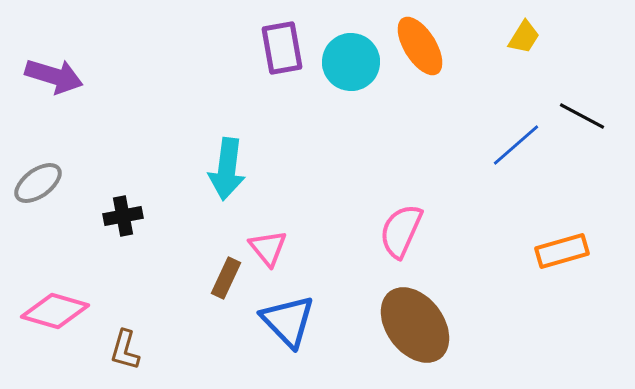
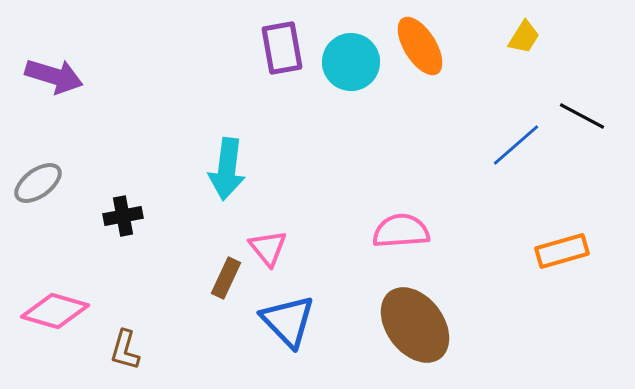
pink semicircle: rotated 62 degrees clockwise
